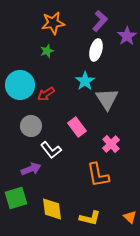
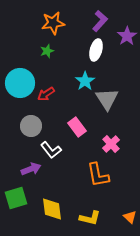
cyan circle: moved 2 px up
